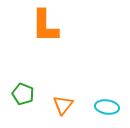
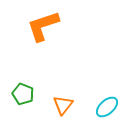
orange L-shape: moved 2 px left; rotated 72 degrees clockwise
cyan ellipse: rotated 50 degrees counterclockwise
